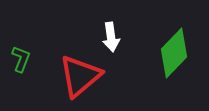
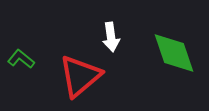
green diamond: rotated 63 degrees counterclockwise
green L-shape: rotated 72 degrees counterclockwise
